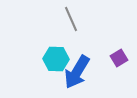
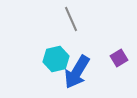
cyan hexagon: rotated 15 degrees counterclockwise
